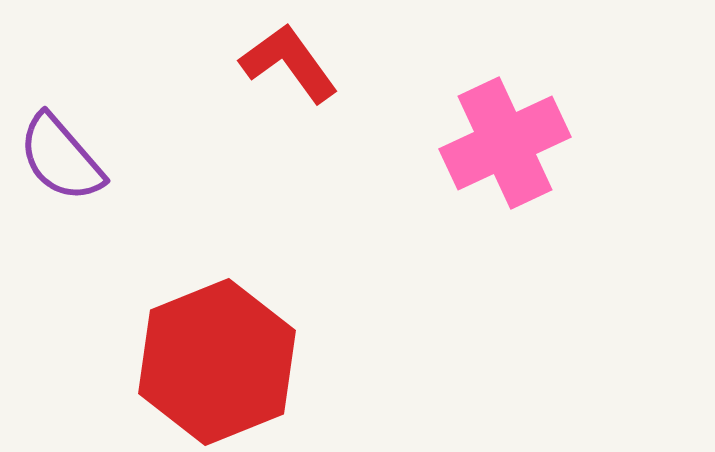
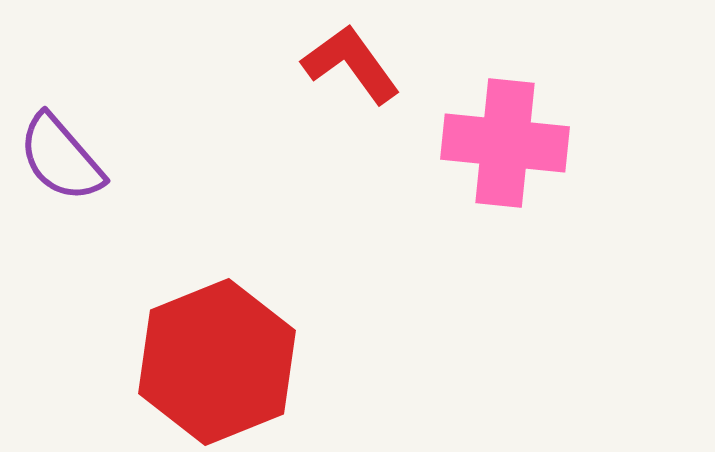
red L-shape: moved 62 px right, 1 px down
pink cross: rotated 31 degrees clockwise
